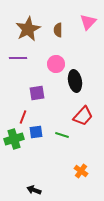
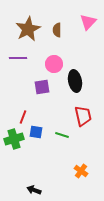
brown semicircle: moved 1 px left
pink circle: moved 2 px left
purple square: moved 5 px right, 6 px up
red trapezoid: rotated 55 degrees counterclockwise
blue square: rotated 16 degrees clockwise
